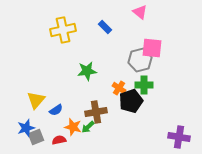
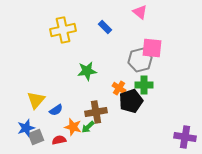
purple cross: moved 6 px right
